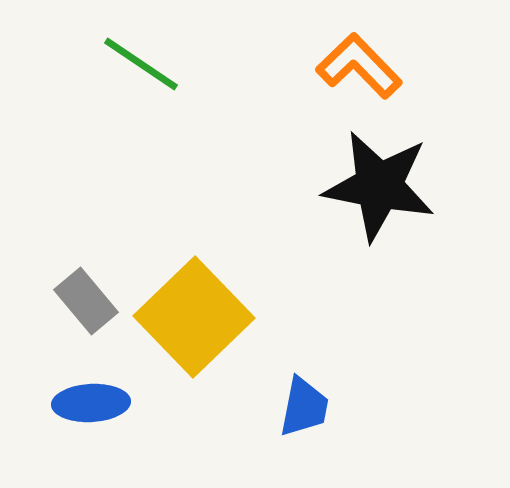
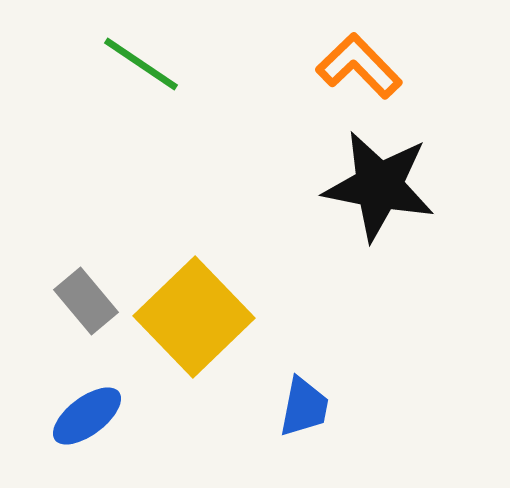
blue ellipse: moved 4 px left, 13 px down; rotated 34 degrees counterclockwise
